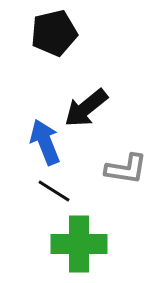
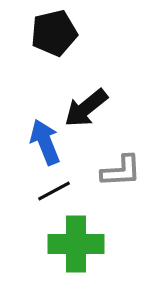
gray L-shape: moved 5 px left, 2 px down; rotated 12 degrees counterclockwise
black line: rotated 60 degrees counterclockwise
green cross: moved 3 px left
